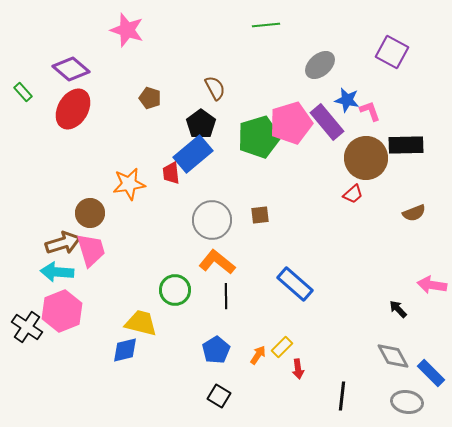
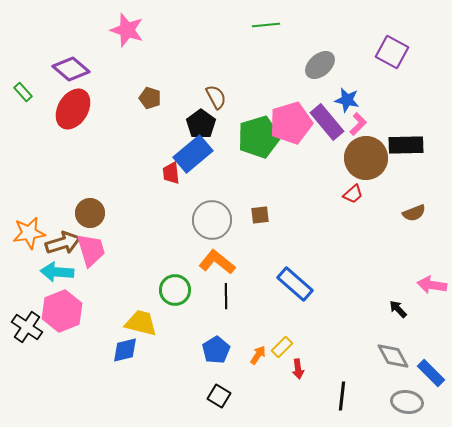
brown semicircle at (215, 88): moved 1 px right, 9 px down
pink L-shape at (370, 111): moved 12 px left, 13 px down; rotated 65 degrees clockwise
orange star at (129, 184): moved 100 px left, 49 px down
